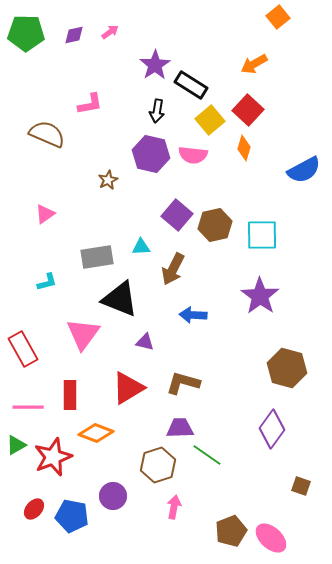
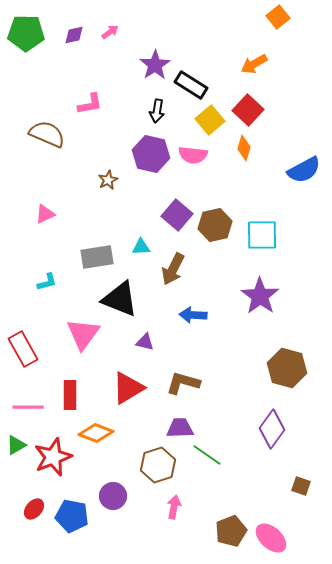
pink triangle at (45, 214): rotated 10 degrees clockwise
